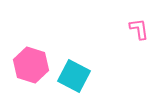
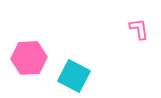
pink hexagon: moved 2 px left, 7 px up; rotated 20 degrees counterclockwise
